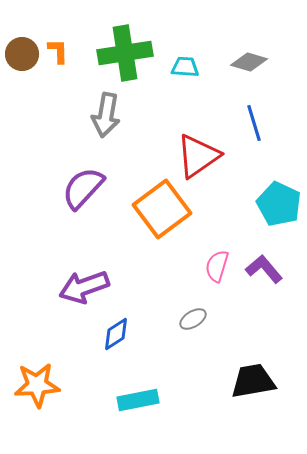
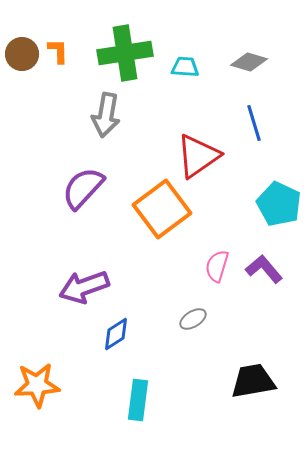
cyan rectangle: rotated 72 degrees counterclockwise
